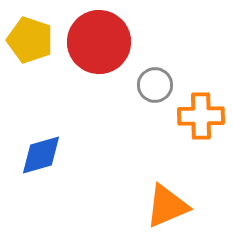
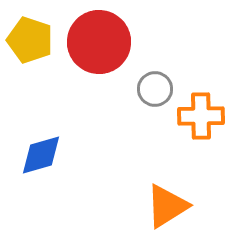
gray circle: moved 4 px down
orange triangle: rotated 9 degrees counterclockwise
